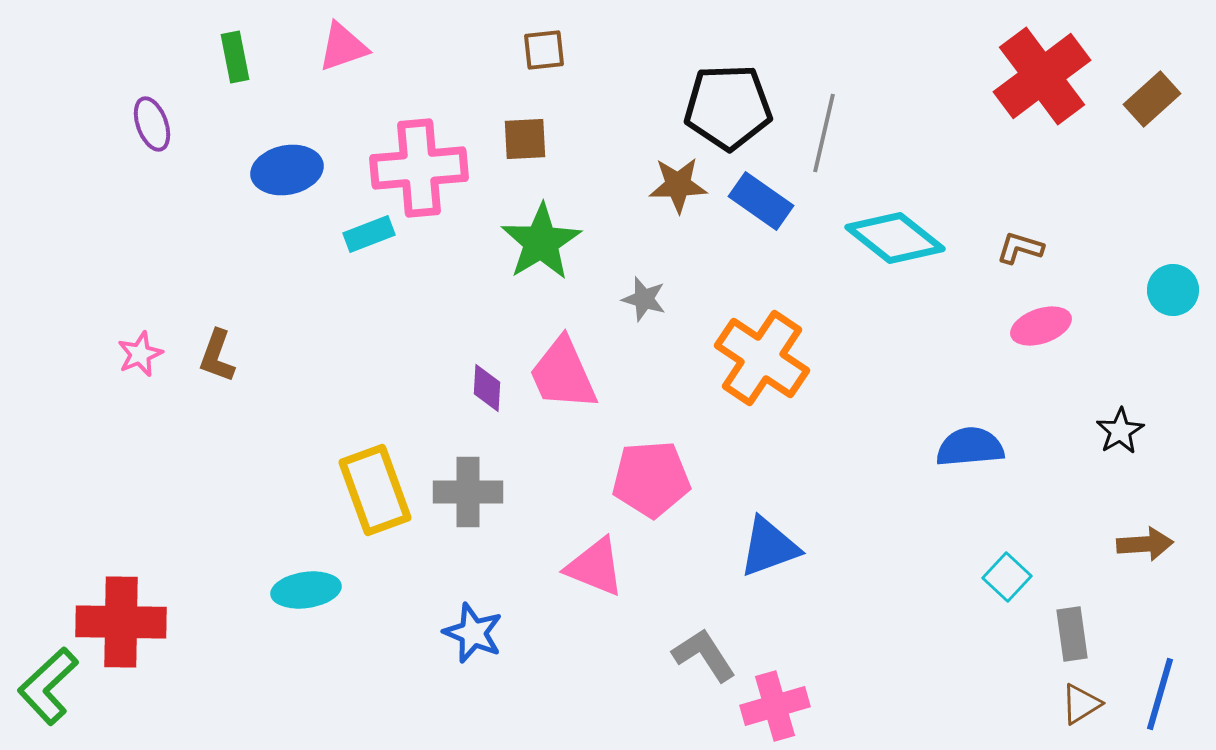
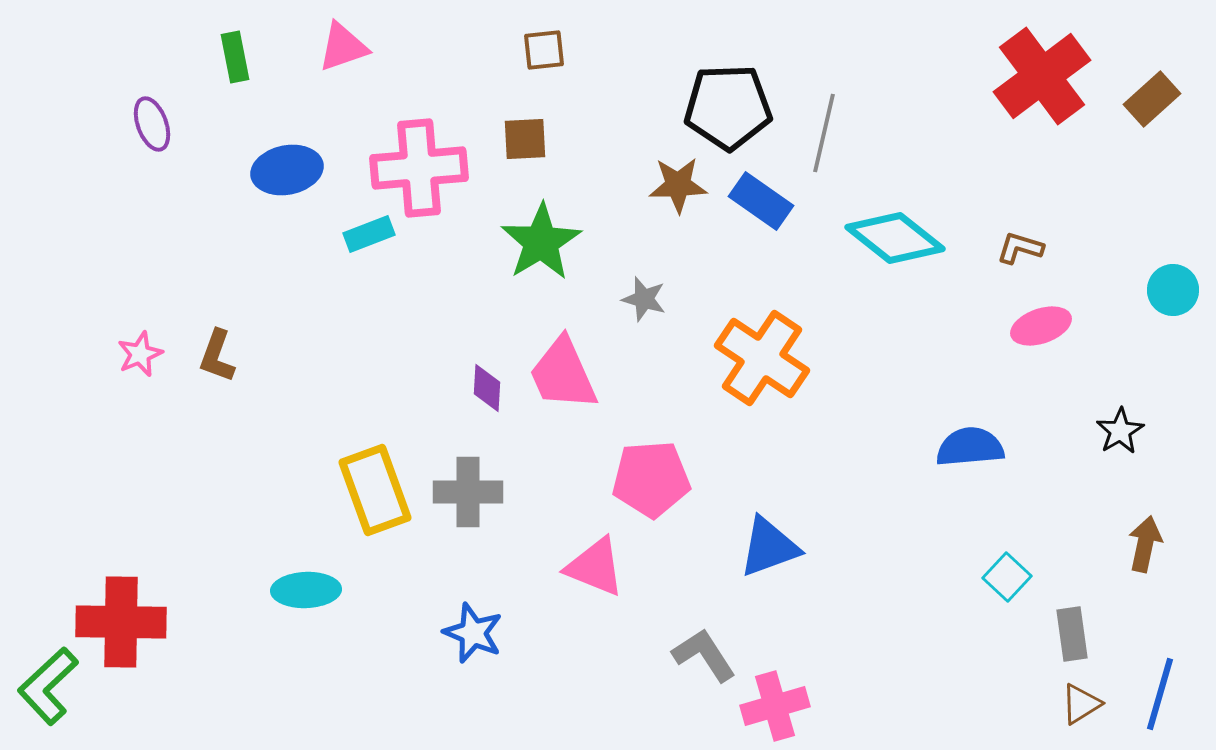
brown arrow at (1145, 544): rotated 74 degrees counterclockwise
cyan ellipse at (306, 590): rotated 6 degrees clockwise
